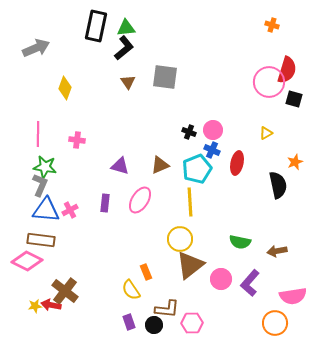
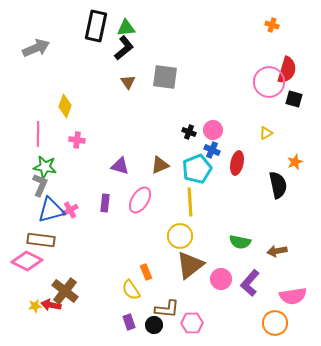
yellow diamond at (65, 88): moved 18 px down
blue triangle at (46, 210): moved 5 px right; rotated 20 degrees counterclockwise
yellow circle at (180, 239): moved 3 px up
